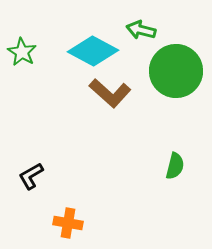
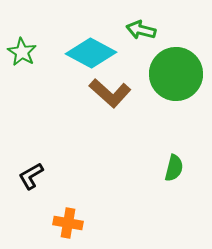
cyan diamond: moved 2 px left, 2 px down
green circle: moved 3 px down
green semicircle: moved 1 px left, 2 px down
